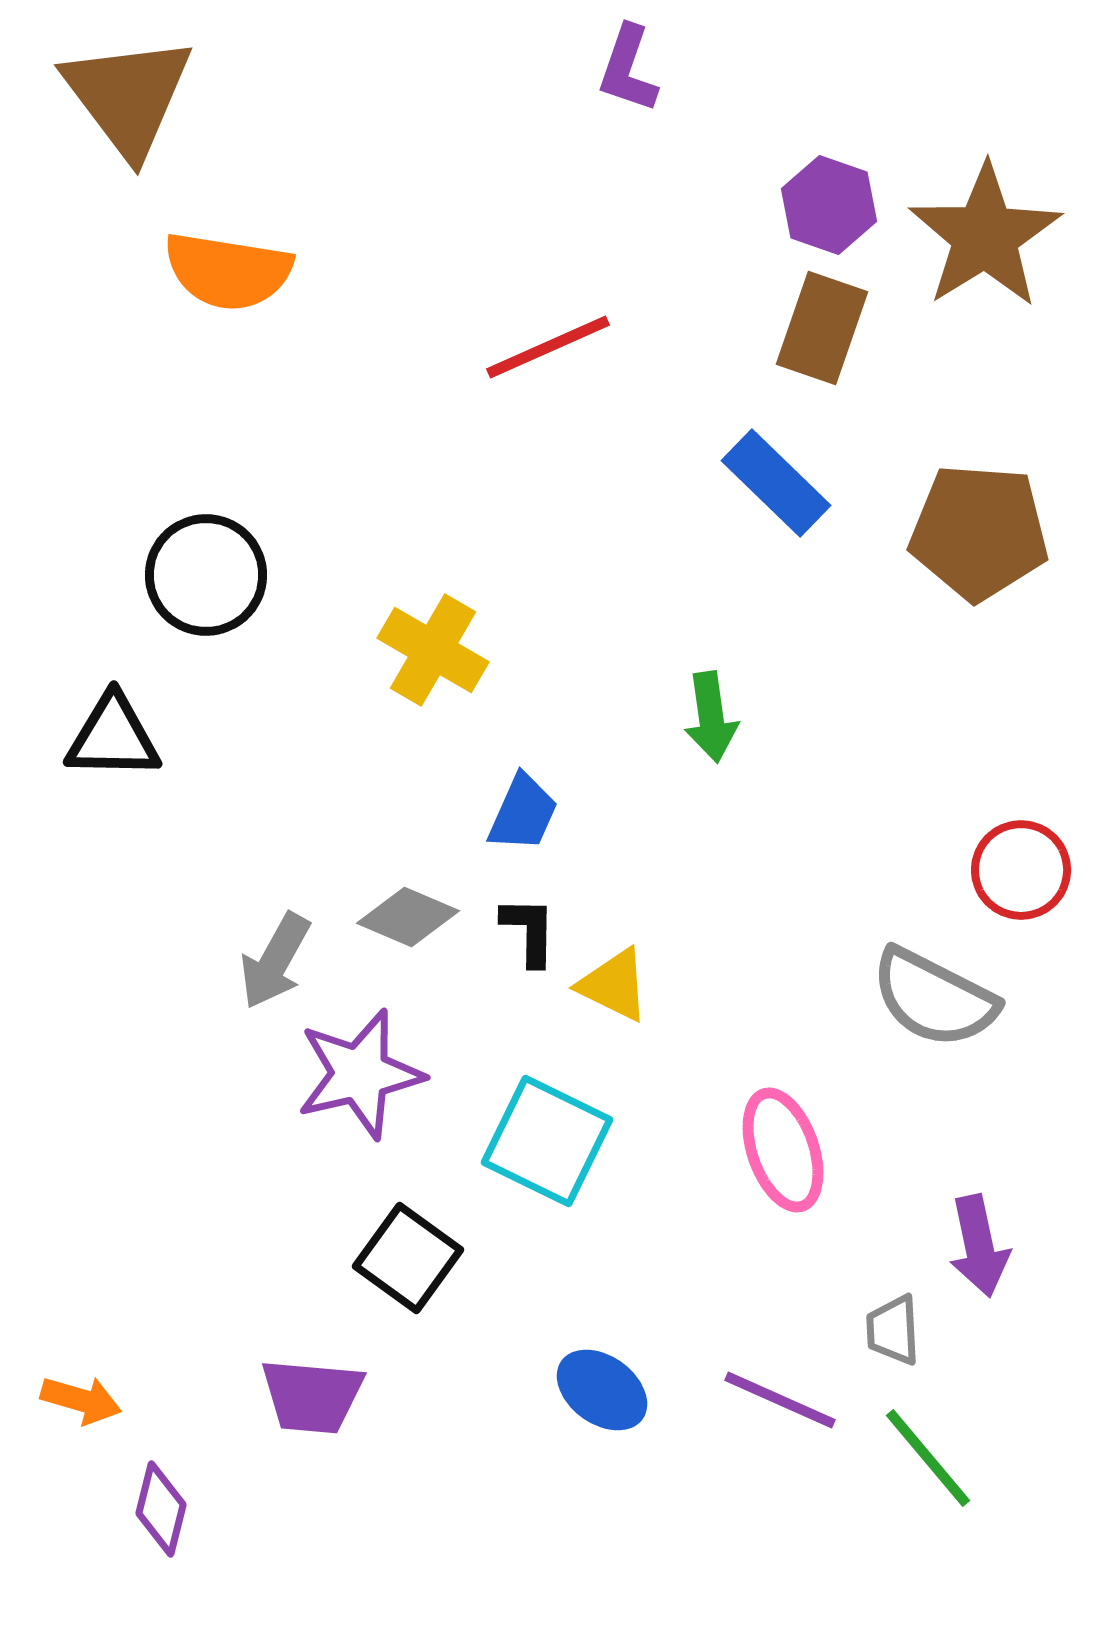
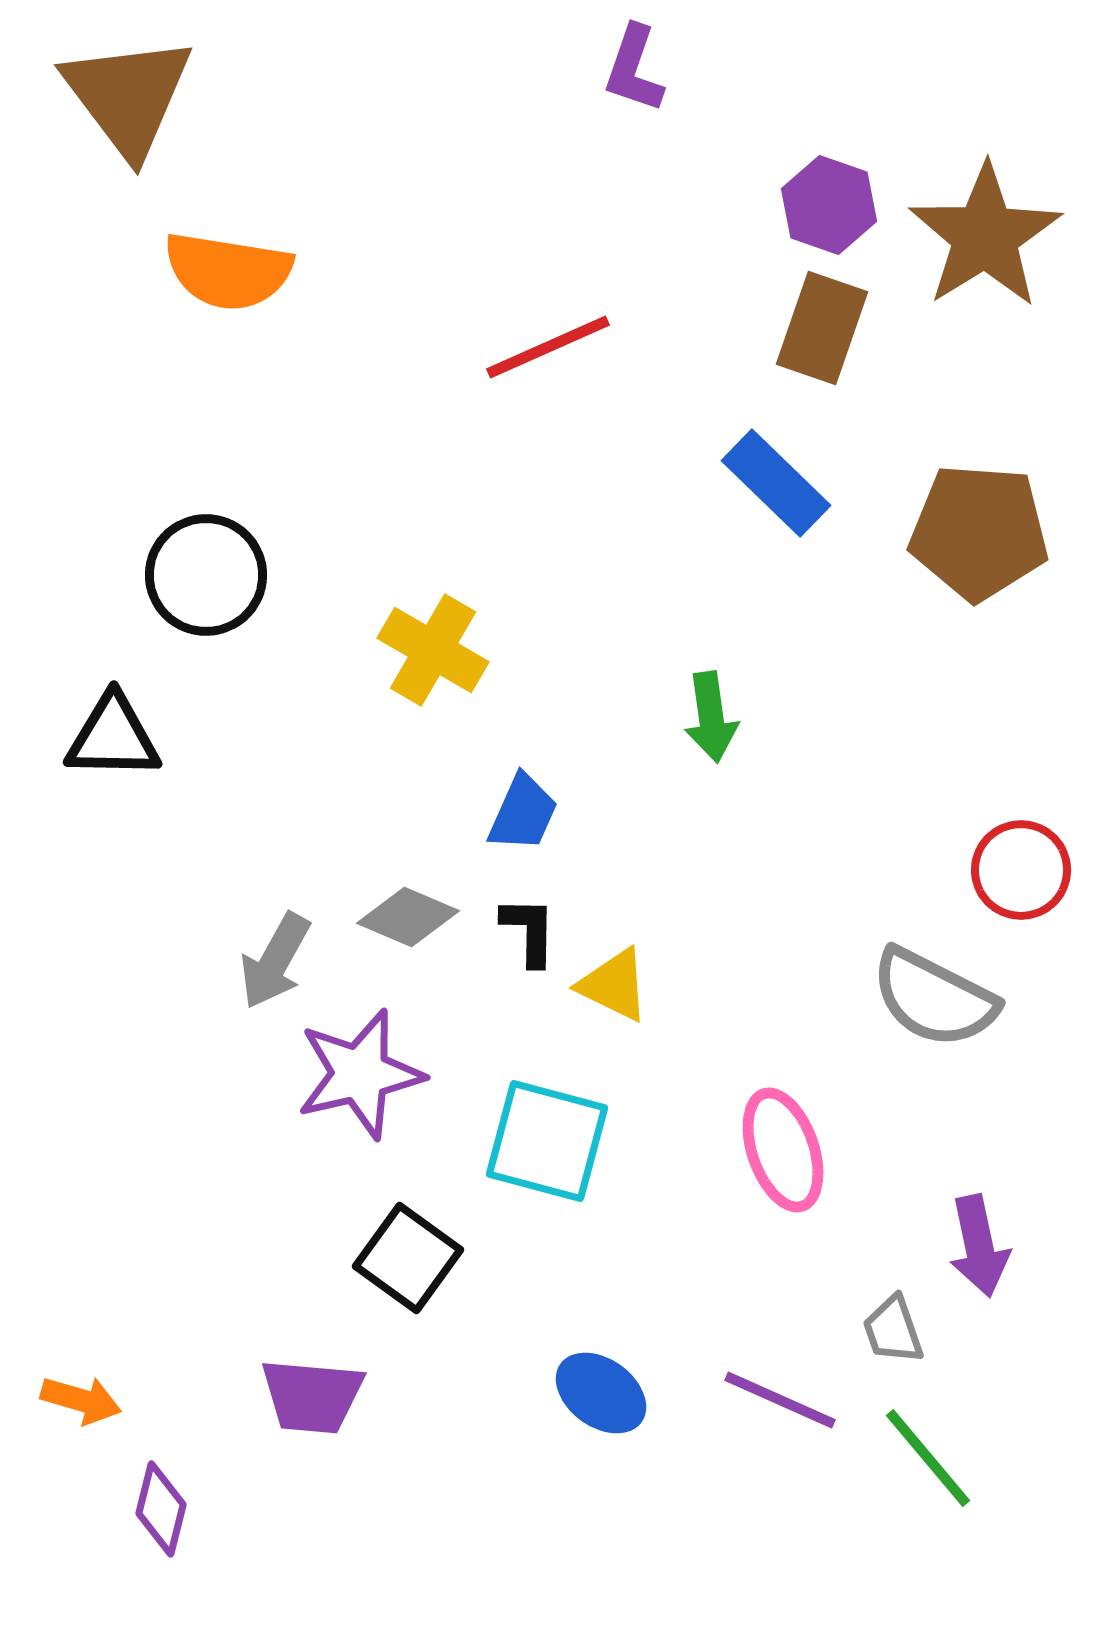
purple L-shape: moved 6 px right
cyan square: rotated 11 degrees counterclockwise
gray trapezoid: rotated 16 degrees counterclockwise
blue ellipse: moved 1 px left, 3 px down
